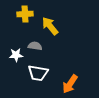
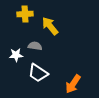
white trapezoid: rotated 25 degrees clockwise
orange arrow: moved 3 px right
